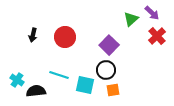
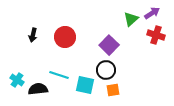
purple arrow: rotated 77 degrees counterclockwise
red cross: moved 1 px left, 1 px up; rotated 30 degrees counterclockwise
black semicircle: moved 2 px right, 2 px up
